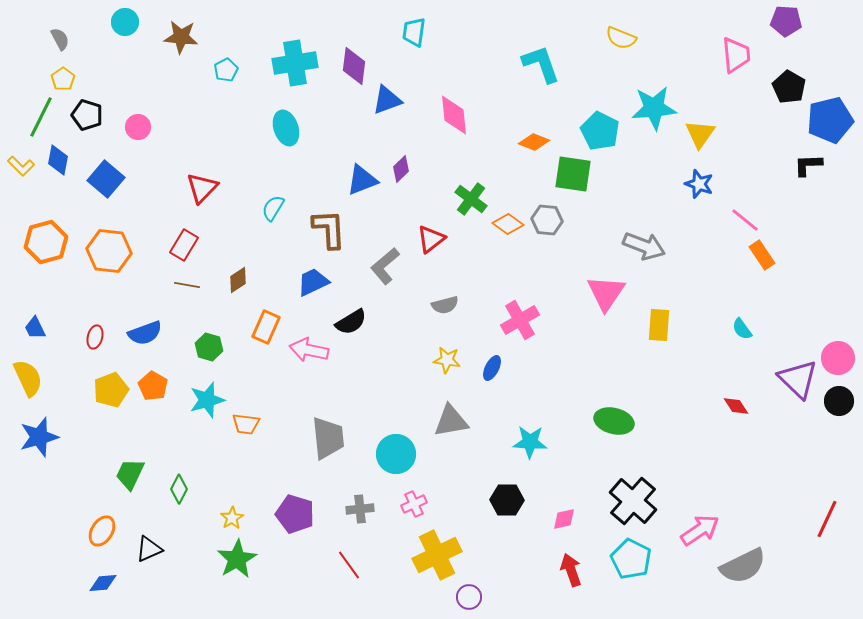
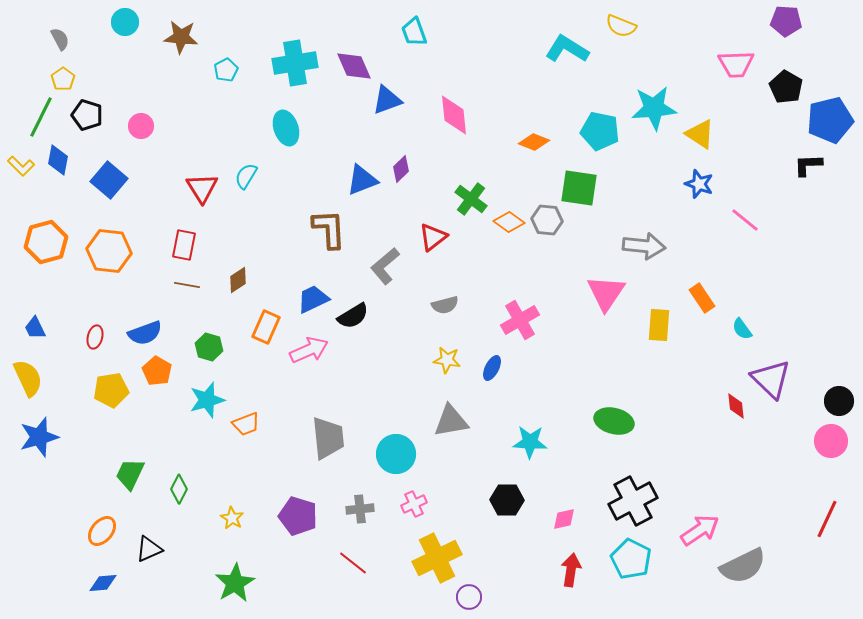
cyan trapezoid at (414, 32): rotated 28 degrees counterclockwise
yellow semicircle at (621, 38): moved 12 px up
pink trapezoid at (736, 55): moved 9 px down; rotated 93 degrees clockwise
cyan L-shape at (541, 64): moved 26 px right, 15 px up; rotated 39 degrees counterclockwise
purple diamond at (354, 66): rotated 30 degrees counterclockwise
black pentagon at (789, 87): moved 3 px left
pink circle at (138, 127): moved 3 px right, 1 px up
cyan pentagon at (600, 131): rotated 15 degrees counterclockwise
yellow triangle at (700, 134): rotated 32 degrees counterclockwise
green square at (573, 174): moved 6 px right, 14 px down
blue square at (106, 179): moved 3 px right, 1 px down
red triangle at (202, 188): rotated 16 degrees counterclockwise
cyan semicircle at (273, 208): moved 27 px left, 32 px up
orange diamond at (508, 224): moved 1 px right, 2 px up
red triangle at (431, 239): moved 2 px right, 2 px up
red rectangle at (184, 245): rotated 20 degrees counterclockwise
gray arrow at (644, 246): rotated 15 degrees counterclockwise
orange rectangle at (762, 255): moved 60 px left, 43 px down
blue trapezoid at (313, 282): moved 17 px down
black semicircle at (351, 322): moved 2 px right, 6 px up
pink arrow at (309, 350): rotated 144 degrees clockwise
pink circle at (838, 358): moved 7 px left, 83 px down
purple triangle at (798, 379): moved 27 px left
orange pentagon at (153, 386): moved 4 px right, 15 px up
yellow pentagon at (111, 390): rotated 12 degrees clockwise
red diamond at (736, 406): rotated 28 degrees clockwise
orange trapezoid at (246, 424): rotated 28 degrees counterclockwise
black cross at (633, 501): rotated 21 degrees clockwise
purple pentagon at (295, 514): moved 3 px right, 2 px down
yellow star at (232, 518): rotated 10 degrees counterclockwise
orange ellipse at (102, 531): rotated 8 degrees clockwise
yellow cross at (437, 555): moved 3 px down
green star at (237, 559): moved 2 px left, 24 px down
red line at (349, 565): moved 4 px right, 2 px up; rotated 16 degrees counterclockwise
red arrow at (571, 570): rotated 28 degrees clockwise
